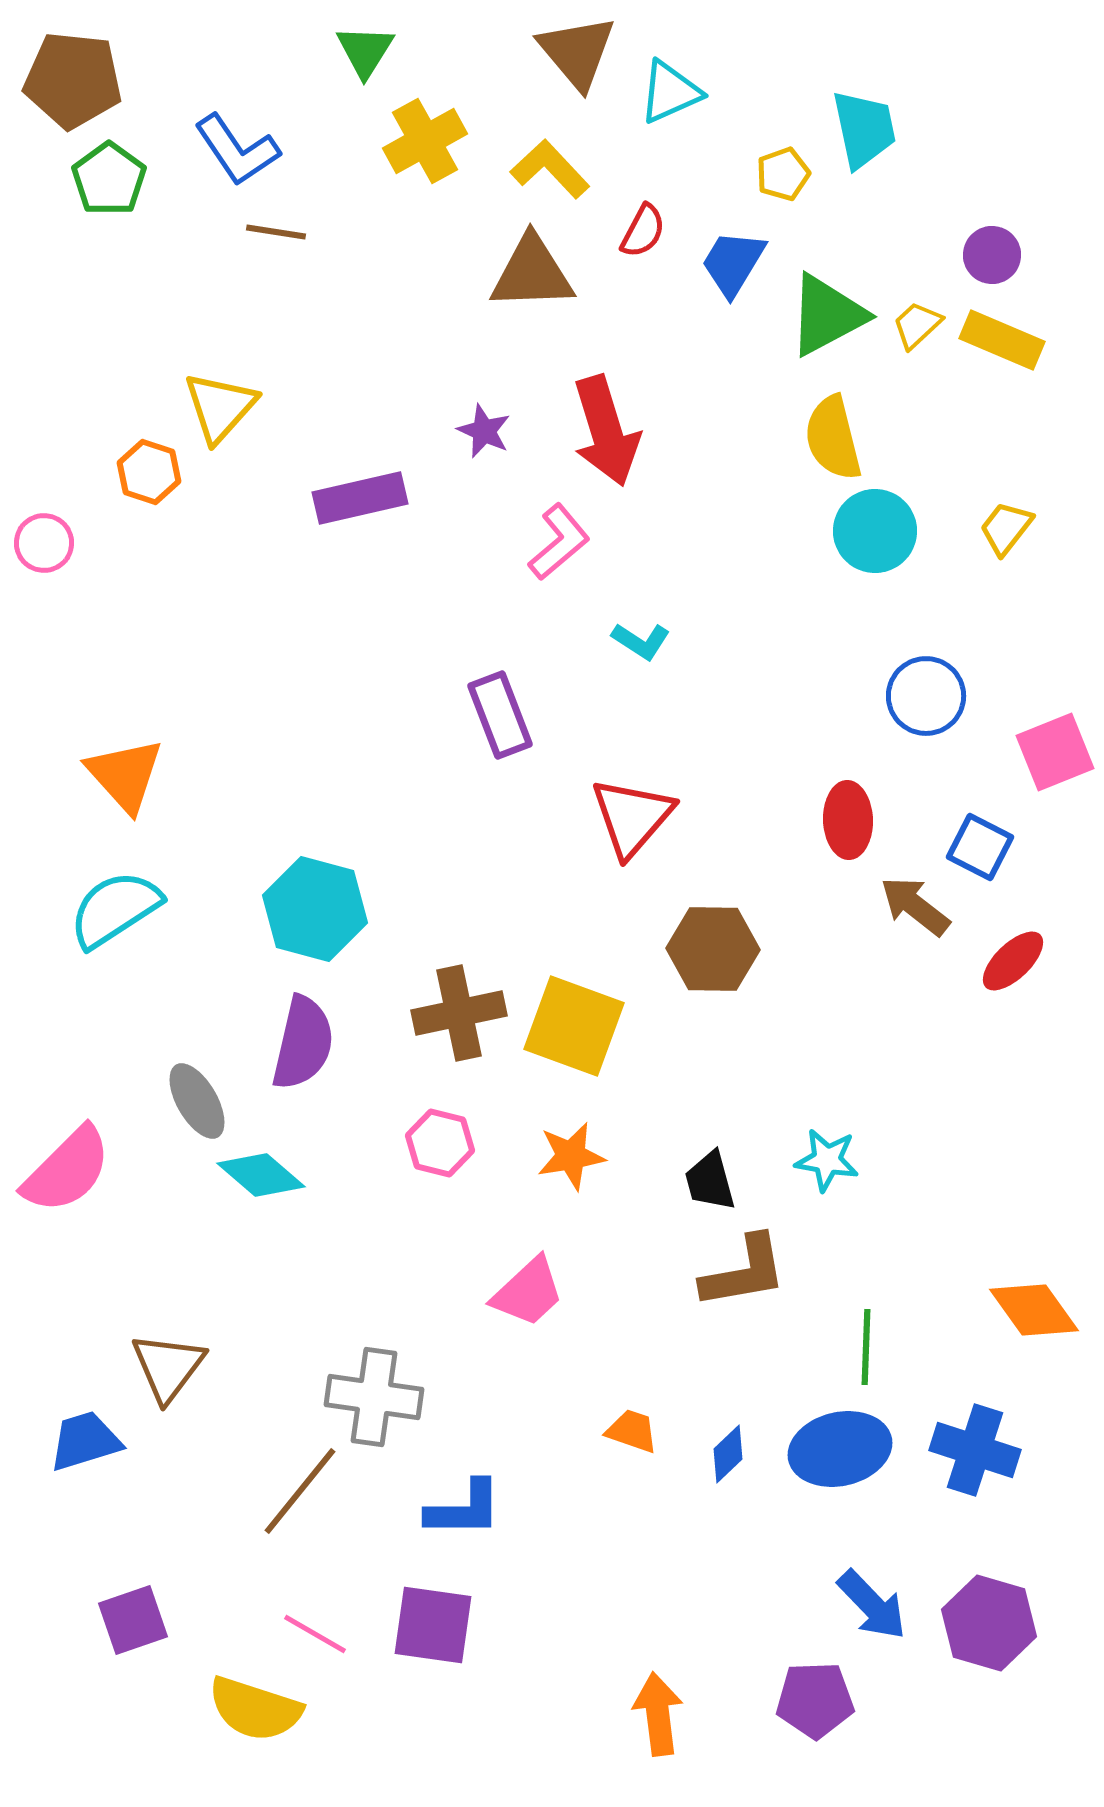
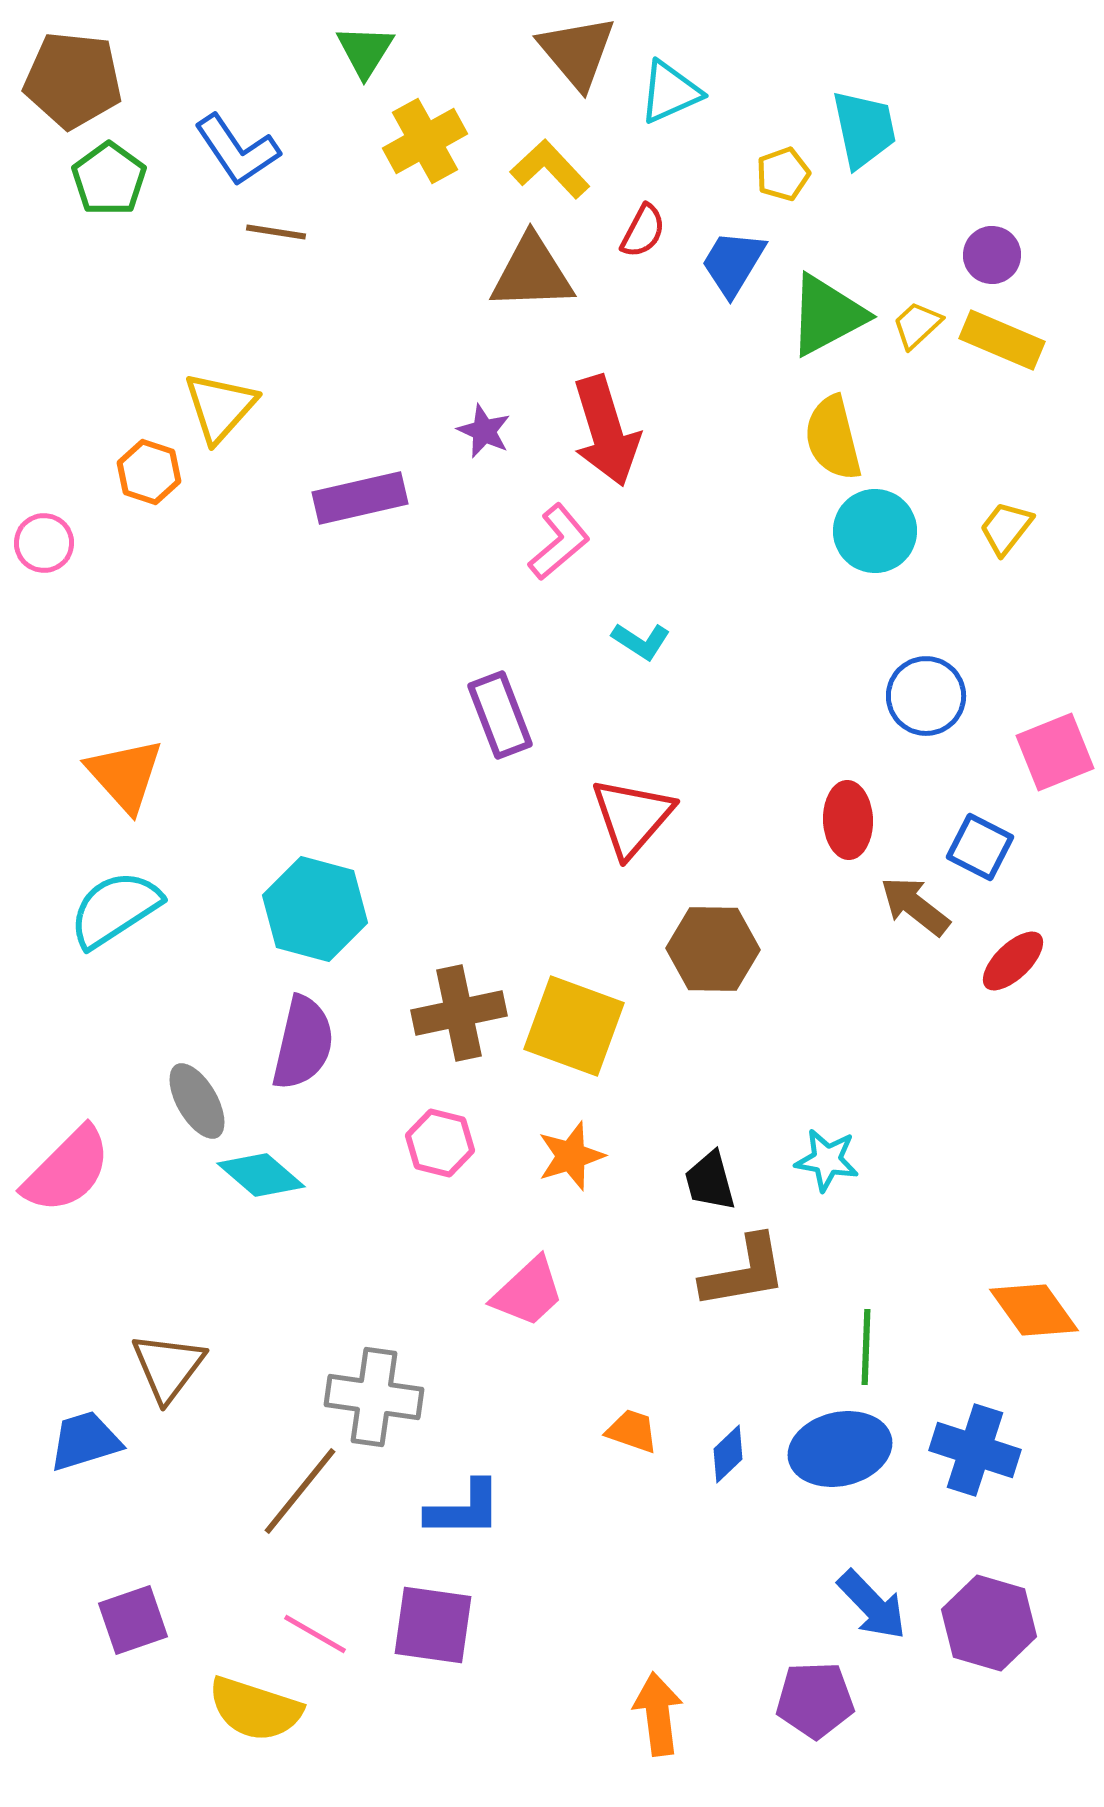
orange star at (571, 1156): rotated 8 degrees counterclockwise
